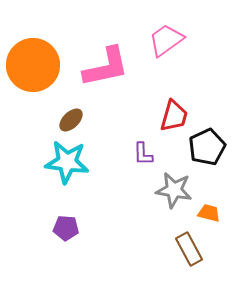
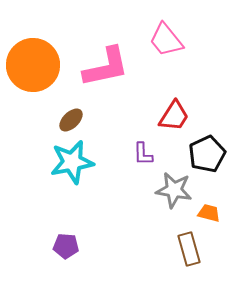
pink trapezoid: rotated 93 degrees counterclockwise
red trapezoid: rotated 16 degrees clockwise
black pentagon: moved 7 px down
cyan star: moved 5 px right; rotated 18 degrees counterclockwise
purple pentagon: moved 18 px down
brown rectangle: rotated 12 degrees clockwise
